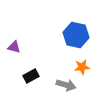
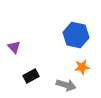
purple triangle: rotated 32 degrees clockwise
